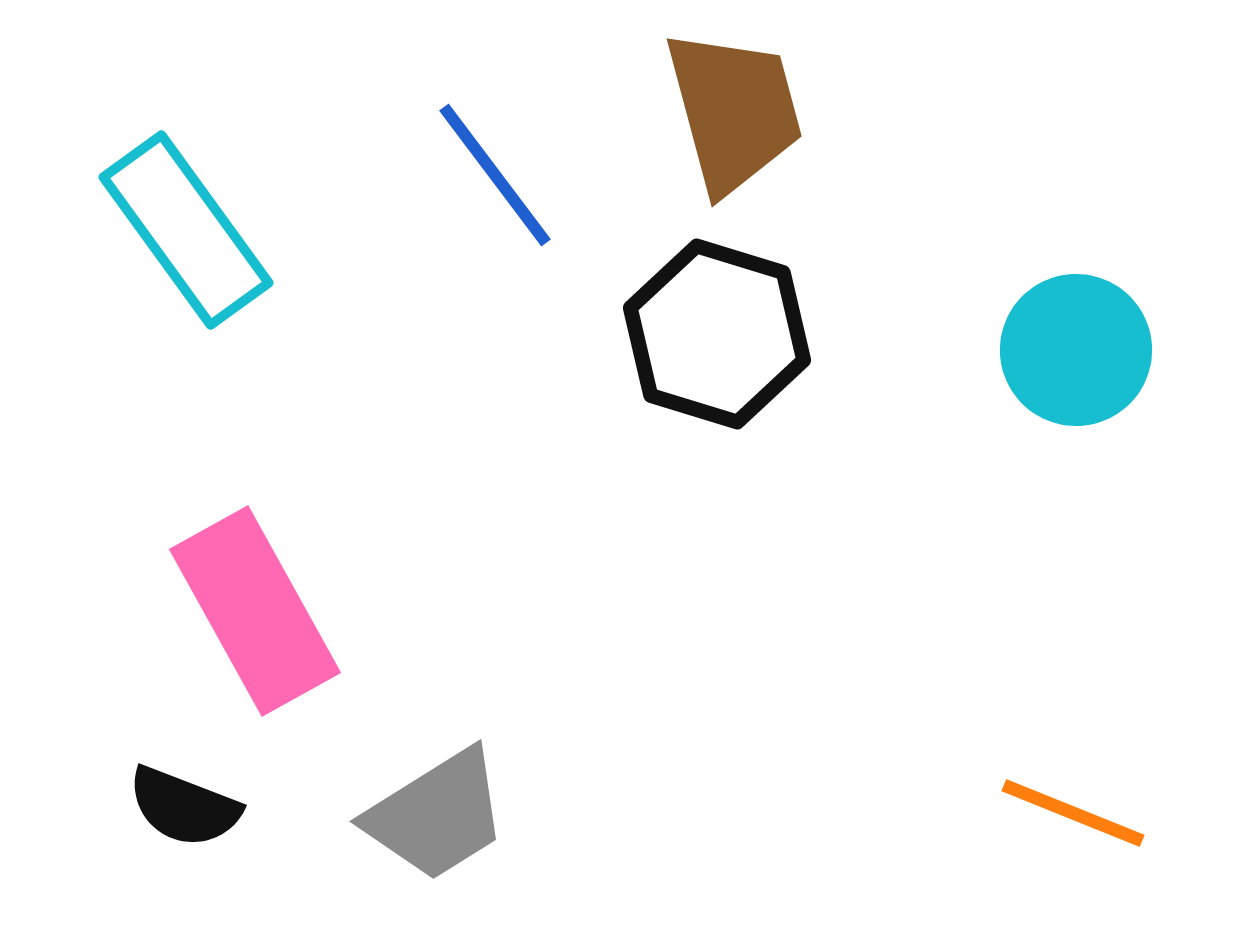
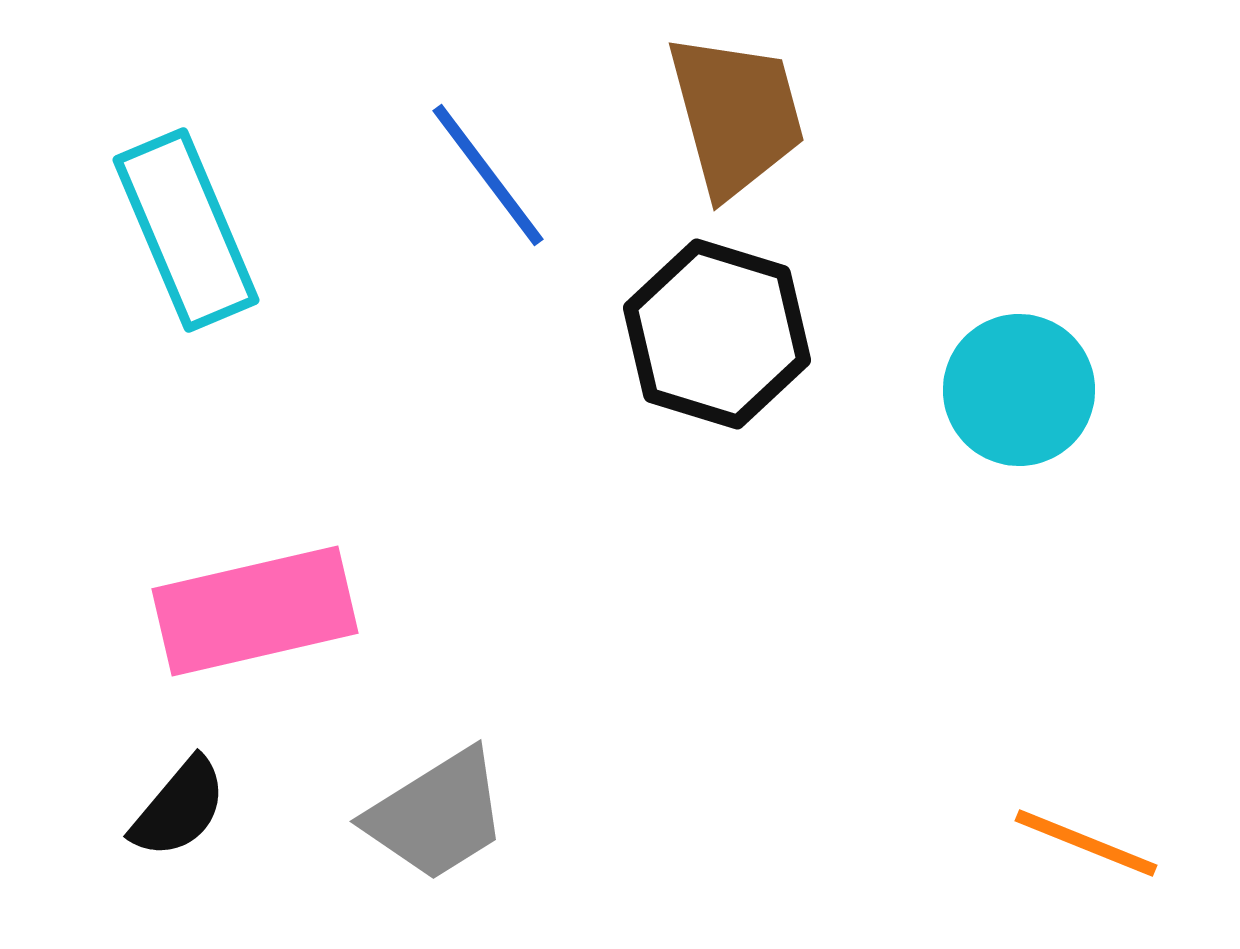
brown trapezoid: moved 2 px right, 4 px down
blue line: moved 7 px left
cyan rectangle: rotated 13 degrees clockwise
cyan circle: moved 57 px left, 40 px down
pink rectangle: rotated 74 degrees counterclockwise
black semicircle: moved 5 px left, 1 px down; rotated 71 degrees counterclockwise
orange line: moved 13 px right, 30 px down
